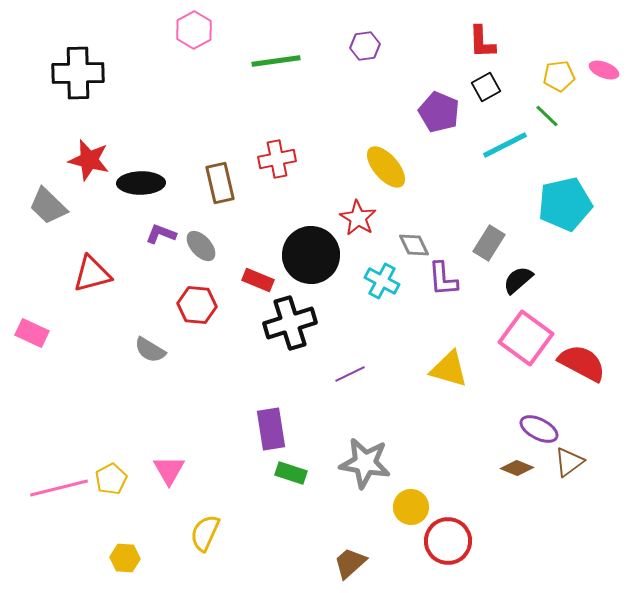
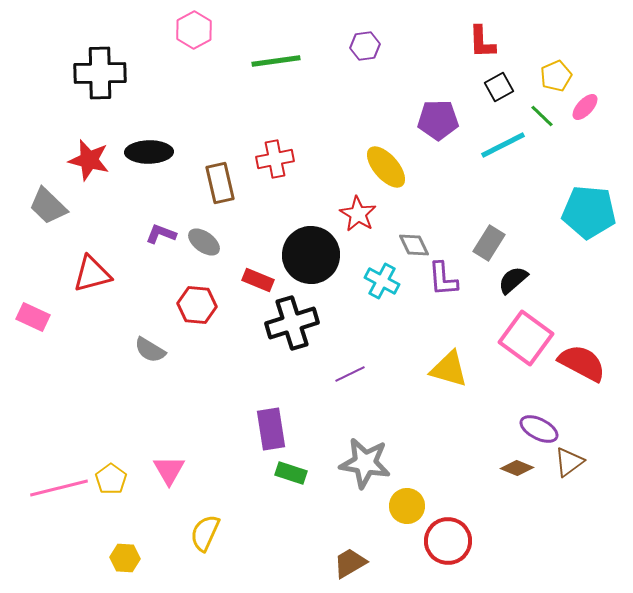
pink ellipse at (604, 70): moved 19 px left, 37 px down; rotated 68 degrees counterclockwise
black cross at (78, 73): moved 22 px right
yellow pentagon at (559, 76): moved 3 px left; rotated 16 degrees counterclockwise
black square at (486, 87): moved 13 px right
purple pentagon at (439, 112): moved 1 px left, 8 px down; rotated 24 degrees counterclockwise
green line at (547, 116): moved 5 px left
cyan line at (505, 145): moved 2 px left
red cross at (277, 159): moved 2 px left
black ellipse at (141, 183): moved 8 px right, 31 px up
cyan pentagon at (565, 204): moved 24 px right, 8 px down; rotated 18 degrees clockwise
red star at (358, 218): moved 4 px up
gray ellipse at (201, 246): moved 3 px right, 4 px up; rotated 12 degrees counterclockwise
black semicircle at (518, 280): moved 5 px left
black cross at (290, 323): moved 2 px right
pink rectangle at (32, 333): moved 1 px right, 16 px up
yellow pentagon at (111, 479): rotated 8 degrees counterclockwise
yellow circle at (411, 507): moved 4 px left, 1 px up
brown trapezoid at (350, 563): rotated 12 degrees clockwise
